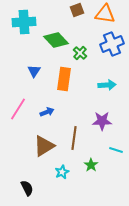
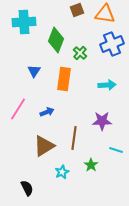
green diamond: rotated 65 degrees clockwise
